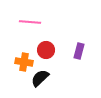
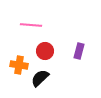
pink line: moved 1 px right, 3 px down
red circle: moved 1 px left, 1 px down
orange cross: moved 5 px left, 3 px down
